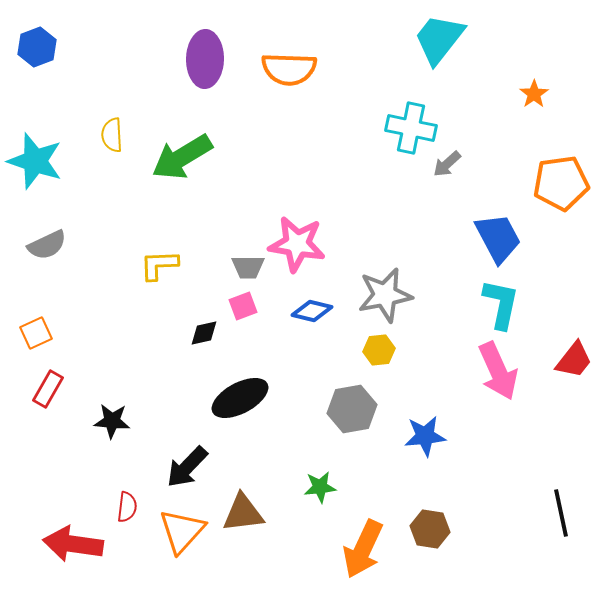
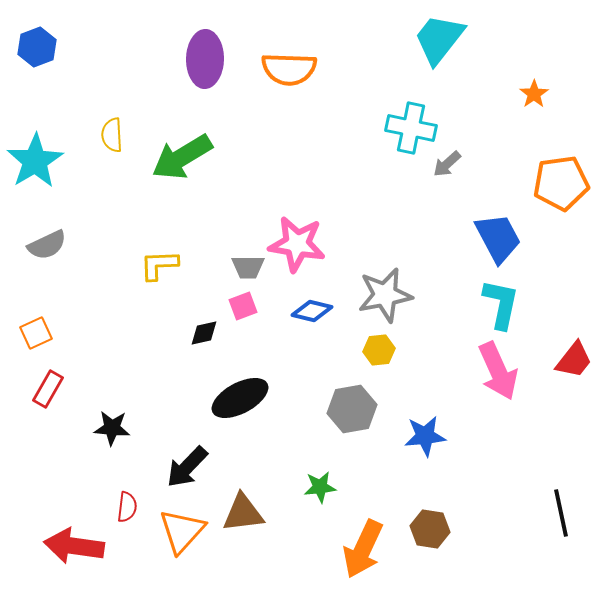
cyan star: rotated 22 degrees clockwise
black star: moved 7 px down
red arrow: moved 1 px right, 2 px down
